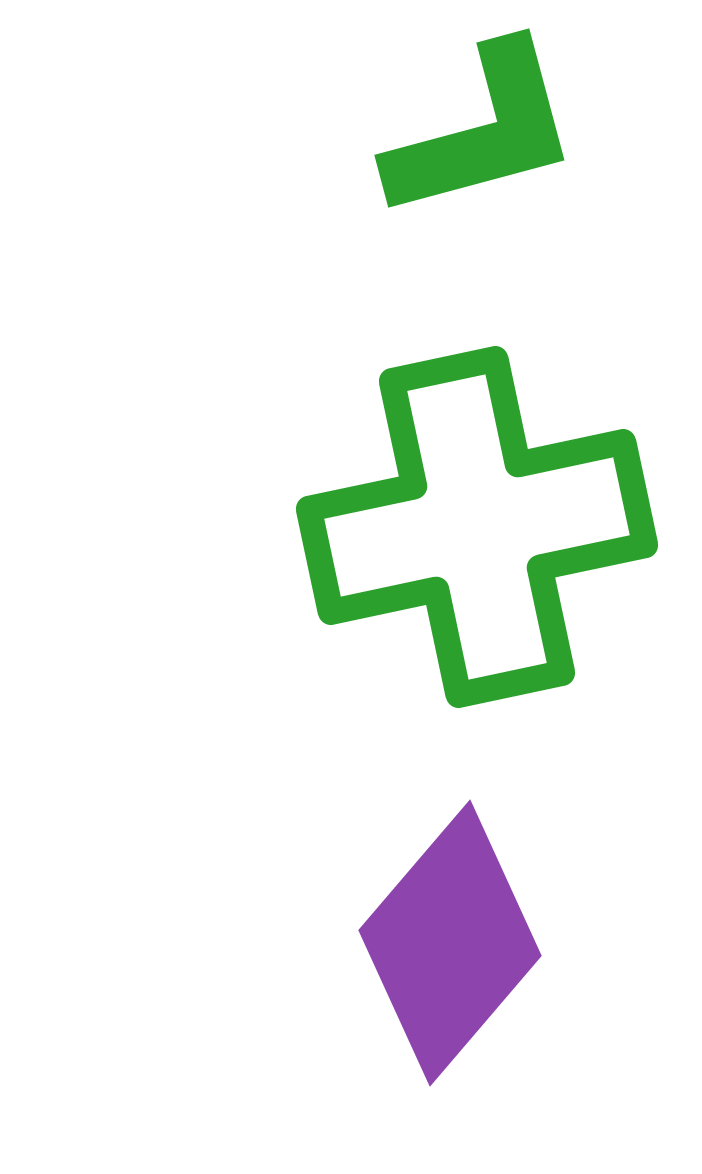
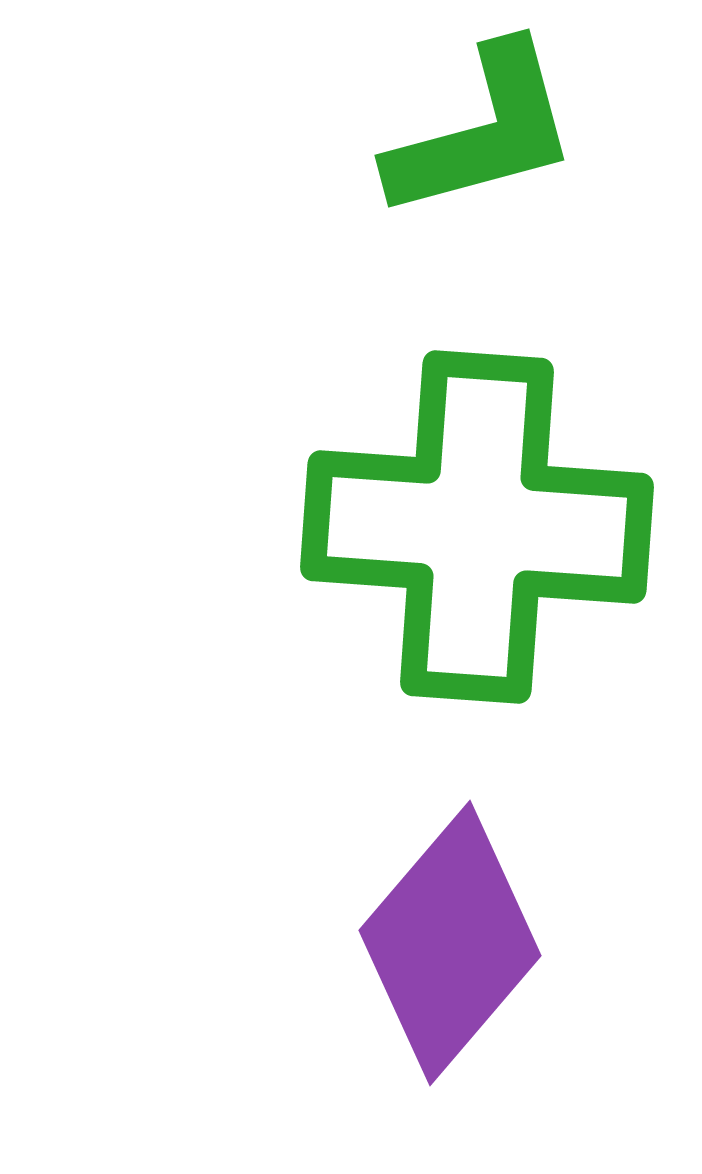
green cross: rotated 16 degrees clockwise
